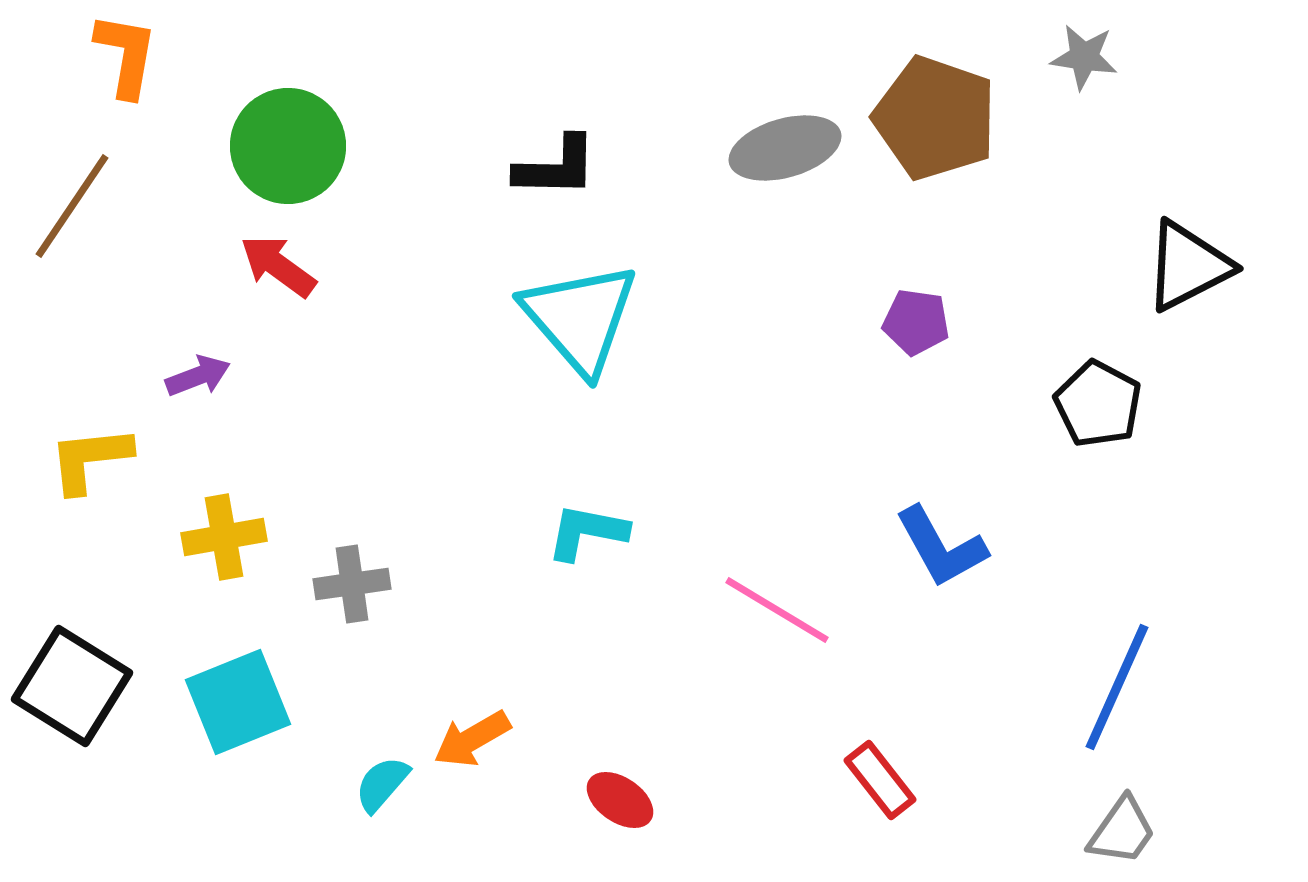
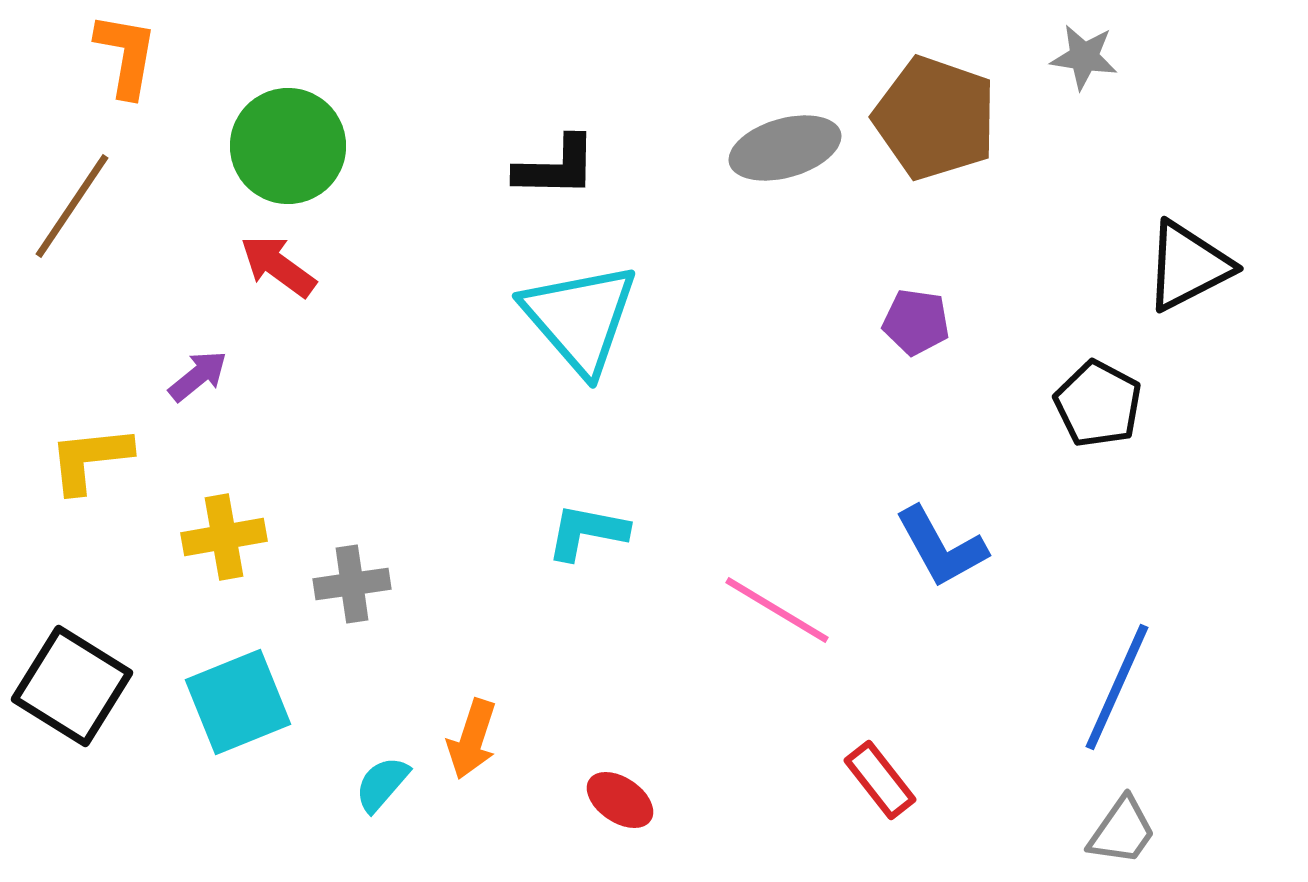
purple arrow: rotated 18 degrees counterclockwise
orange arrow: rotated 42 degrees counterclockwise
